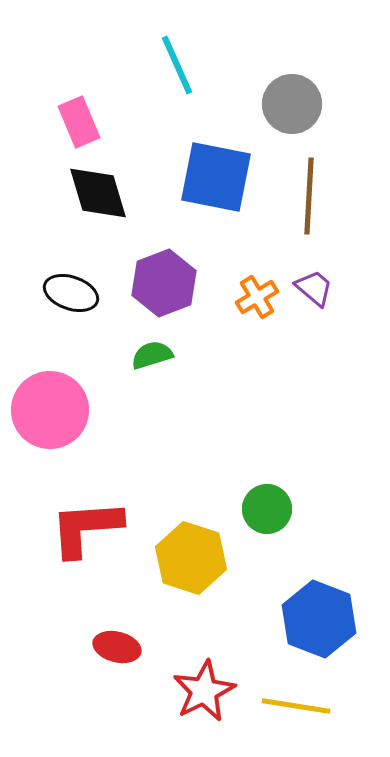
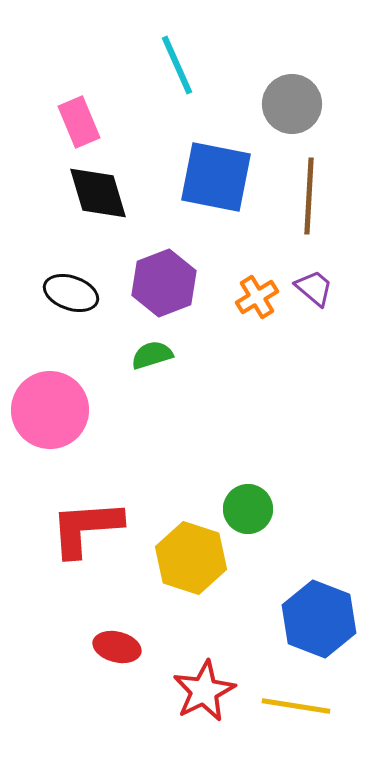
green circle: moved 19 px left
